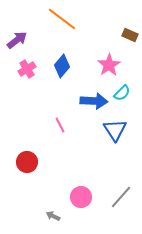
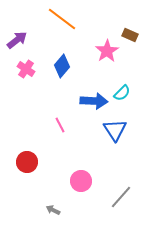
pink star: moved 2 px left, 14 px up
pink cross: moved 1 px left; rotated 24 degrees counterclockwise
pink circle: moved 16 px up
gray arrow: moved 6 px up
